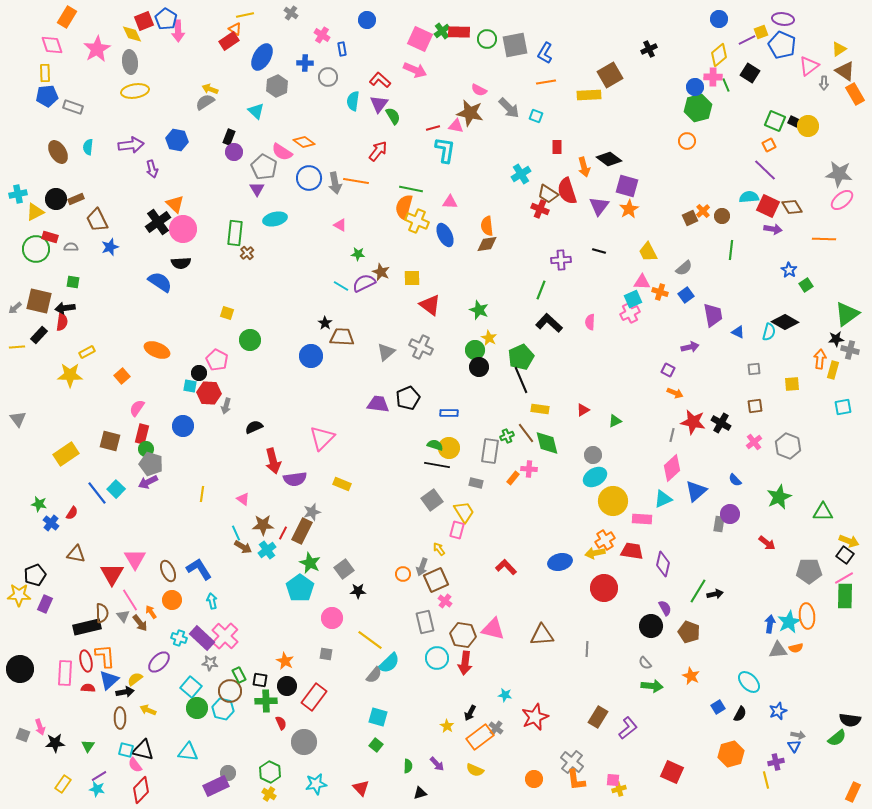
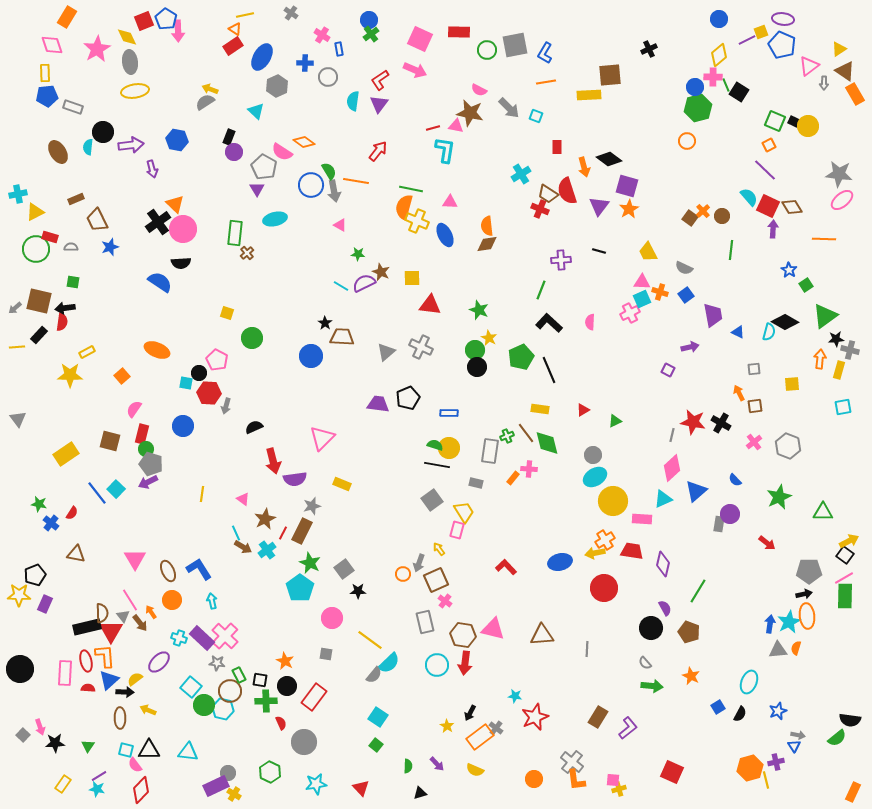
blue circle at (367, 20): moved 2 px right
green cross at (442, 31): moved 71 px left, 3 px down
yellow diamond at (132, 34): moved 5 px left, 3 px down
green circle at (487, 39): moved 11 px down
red rectangle at (229, 41): moved 4 px right, 5 px down
blue rectangle at (342, 49): moved 3 px left
black square at (750, 73): moved 11 px left, 19 px down
brown square at (610, 75): rotated 25 degrees clockwise
red L-shape at (380, 80): rotated 75 degrees counterclockwise
green semicircle at (393, 116): moved 64 px left, 55 px down
blue circle at (309, 178): moved 2 px right, 7 px down
gray arrow at (335, 183): moved 1 px left, 8 px down
cyan semicircle at (749, 197): rotated 54 degrees clockwise
black circle at (56, 199): moved 47 px right, 67 px up
brown square at (690, 218): rotated 28 degrees counterclockwise
purple arrow at (773, 229): rotated 96 degrees counterclockwise
gray semicircle at (684, 268): rotated 66 degrees clockwise
cyan square at (633, 299): moved 9 px right
red triangle at (430, 305): rotated 30 degrees counterclockwise
green triangle at (847, 314): moved 22 px left, 2 px down
green circle at (250, 340): moved 2 px right, 2 px up
black circle at (479, 367): moved 2 px left
yellow rectangle at (833, 370): moved 6 px right
black line at (521, 380): moved 28 px right, 10 px up
cyan square at (190, 386): moved 4 px left, 3 px up
orange arrow at (675, 393): moved 64 px right; rotated 140 degrees counterclockwise
pink semicircle at (137, 408): moved 3 px left, 1 px down
gray star at (312, 512): moved 6 px up
brown star at (263, 525): moved 2 px right, 6 px up; rotated 25 degrees counterclockwise
yellow arrow at (849, 541): rotated 48 degrees counterclockwise
gray arrow at (422, 567): moved 3 px left, 4 px up
red triangle at (112, 574): moved 1 px left, 57 px down
black arrow at (715, 594): moved 89 px right
black circle at (651, 626): moved 2 px down
orange semicircle at (796, 648): rotated 120 degrees clockwise
cyan circle at (437, 658): moved 7 px down
gray star at (210, 663): moved 7 px right
cyan ellipse at (749, 682): rotated 65 degrees clockwise
black arrow at (125, 692): rotated 12 degrees clockwise
cyan star at (505, 695): moved 10 px right, 1 px down
green circle at (197, 708): moved 7 px right, 3 px up
cyan square at (378, 717): rotated 18 degrees clockwise
gray square at (23, 735): rotated 24 degrees clockwise
black triangle at (143, 750): moved 6 px right; rotated 15 degrees counterclockwise
orange hexagon at (731, 754): moved 19 px right, 14 px down
yellow cross at (269, 794): moved 35 px left
